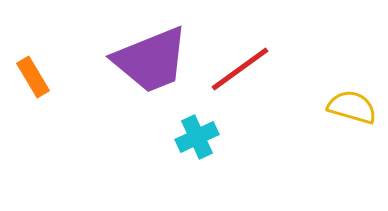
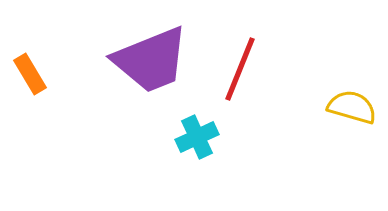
red line: rotated 32 degrees counterclockwise
orange rectangle: moved 3 px left, 3 px up
